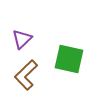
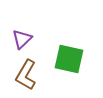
brown L-shape: rotated 16 degrees counterclockwise
